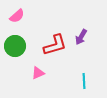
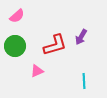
pink triangle: moved 1 px left, 2 px up
